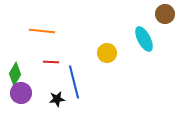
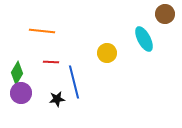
green diamond: moved 2 px right, 1 px up
